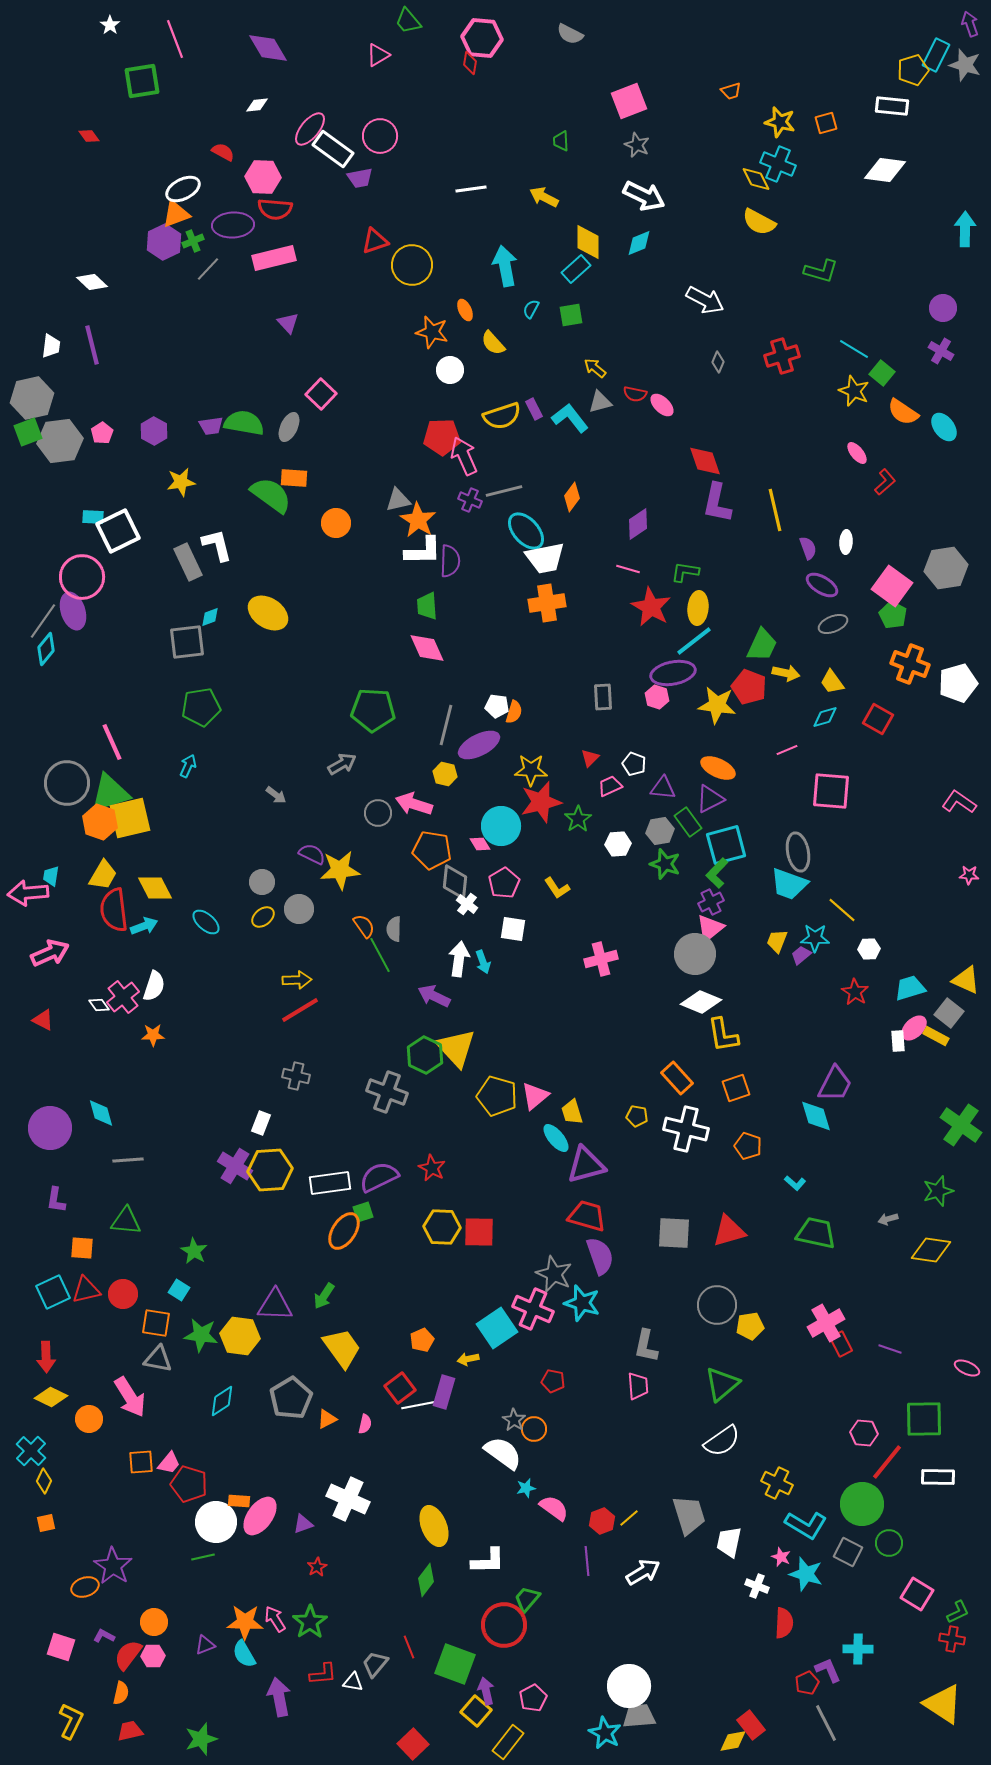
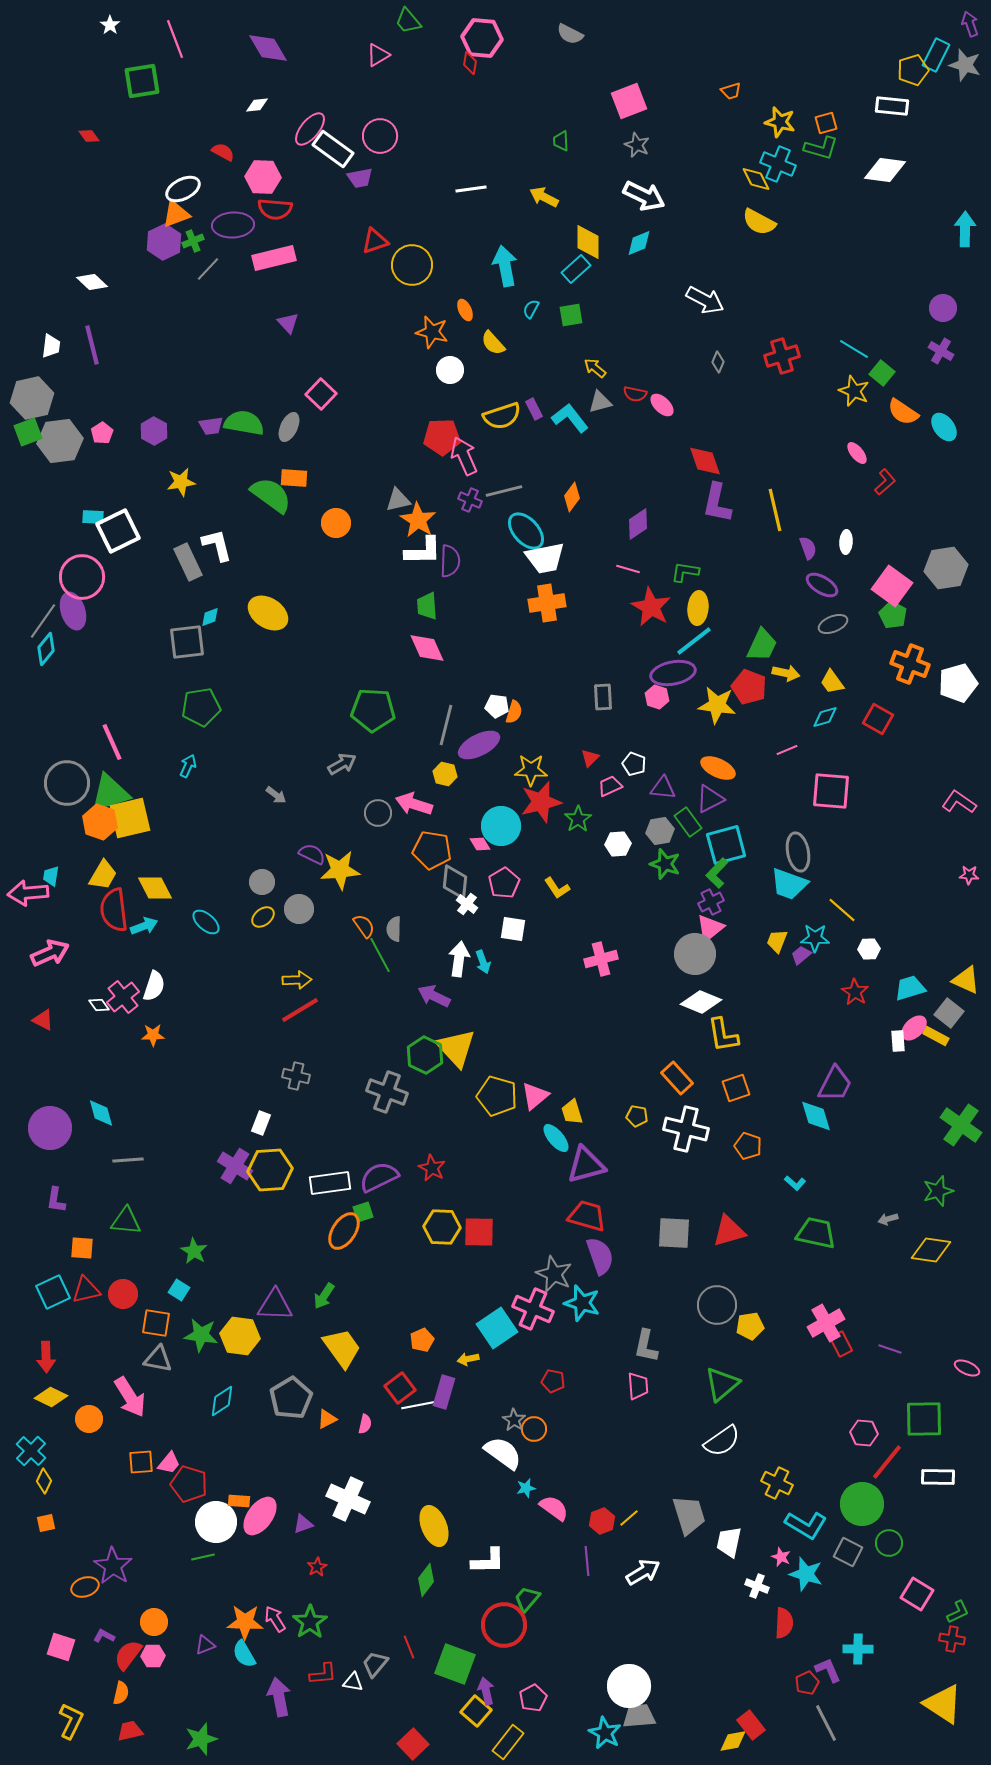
green L-shape at (821, 271): moved 123 px up
